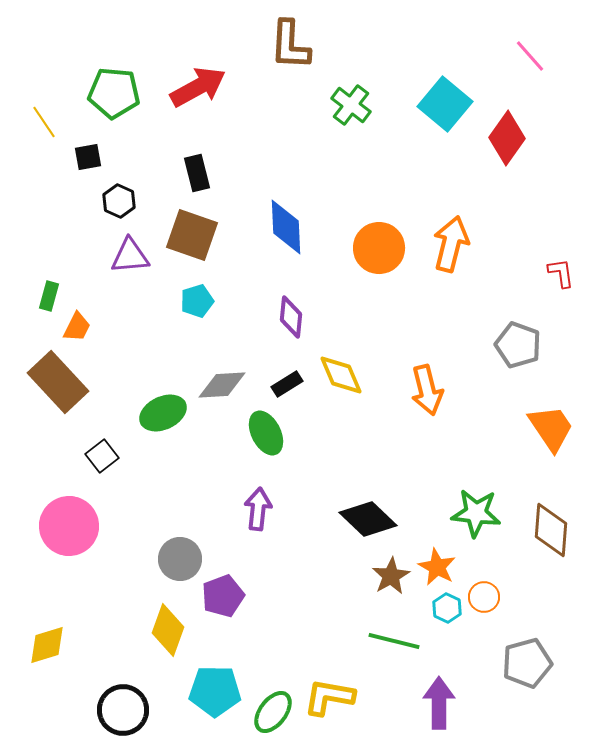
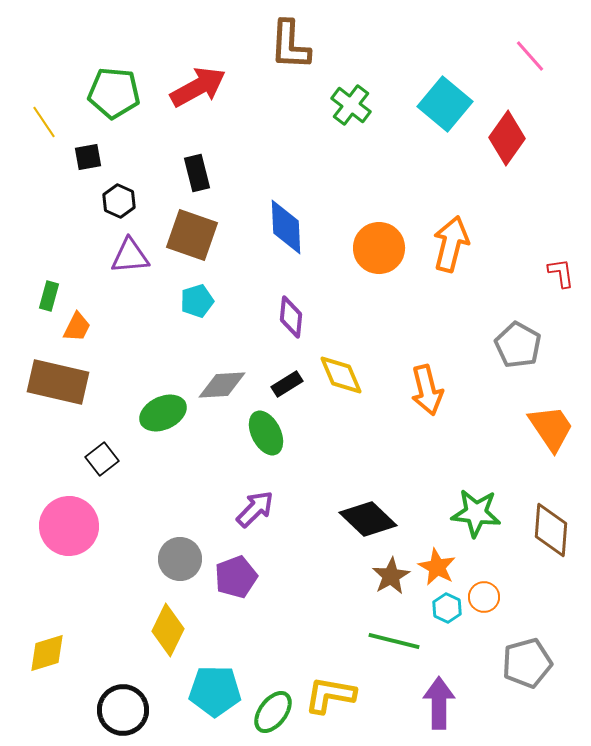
gray pentagon at (518, 345): rotated 9 degrees clockwise
brown rectangle at (58, 382): rotated 34 degrees counterclockwise
black square at (102, 456): moved 3 px down
purple arrow at (258, 509): moved 3 px left; rotated 39 degrees clockwise
purple pentagon at (223, 596): moved 13 px right, 19 px up
yellow diamond at (168, 630): rotated 6 degrees clockwise
yellow diamond at (47, 645): moved 8 px down
yellow L-shape at (329, 697): moved 1 px right, 2 px up
